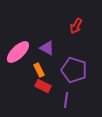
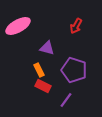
purple triangle: rotated 14 degrees counterclockwise
pink ellipse: moved 26 px up; rotated 15 degrees clockwise
purple line: rotated 28 degrees clockwise
